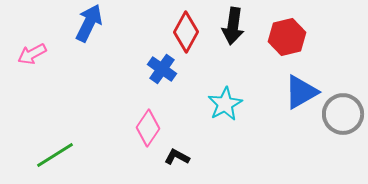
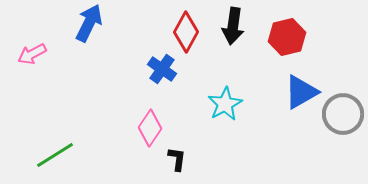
pink diamond: moved 2 px right
black L-shape: moved 2 px down; rotated 70 degrees clockwise
